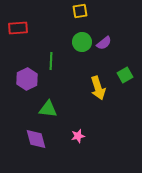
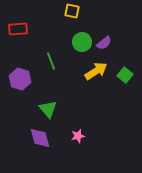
yellow square: moved 8 px left; rotated 21 degrees clockwise
red rectangle: moved 1 px down
green line: rotated 24 degrees counterclockwise
green square: rotated 21 degrees counterclockwise
purple hexagon: moved 7 px left; rotated 15 degrees counterclockwise
yellow arrow: moved 2 px left, 17 px up; rotated 105 degrees counterclockwise
green triangle: rotated 42 degrees clockwise
purple diamond: moved 4 px right, 1 px up
